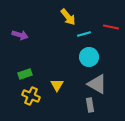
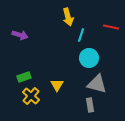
yellow arrow: rotated 24 degrees clockwise
cyan line: moved 3 px left, 1 px down; rotated 56 degrees counterclockwise
cyan circle: moved 1 px down
green rectangle: moved 1 px left, 3 px down
gray triangle: rotated 15 degrees counterclockwise
yellow cross: rotated 18 degrees clockwise
